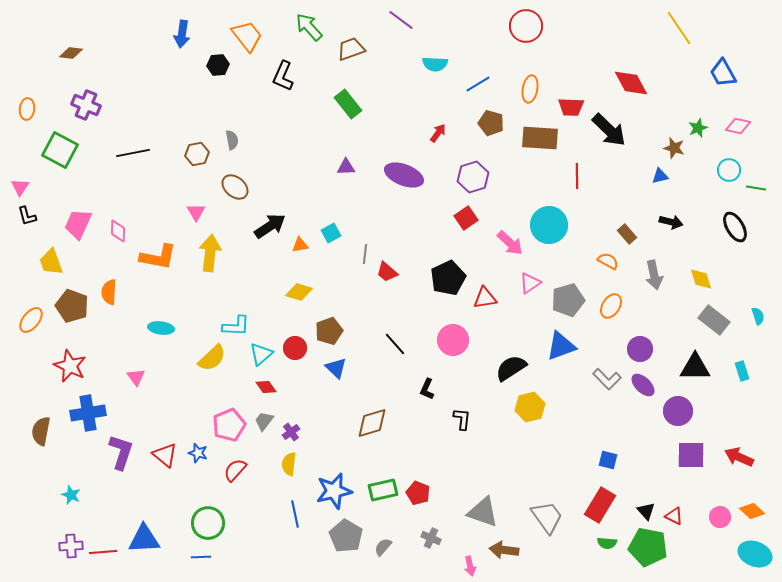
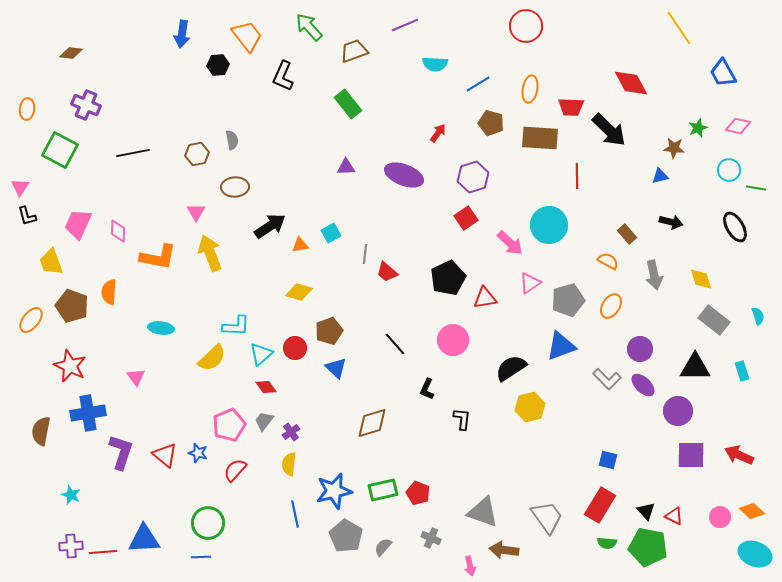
purple line at (401, 20): moved 4 px right, 5 px down; rotated 60 degrees counterclockwise
brown trapezoid at (351, 49): moved 3 px right, 2 px down
brown star at (674, 148): rotated 10 degrees counterclockwise
brown ellipse at (235, 187): rotated 44 degrees counterclockwise
yellow arrow at (210, 253): rotated 27 degrees counterclockwise
red arrow at (739, 457): moved 2 px up
